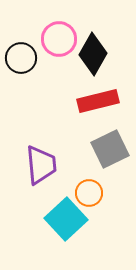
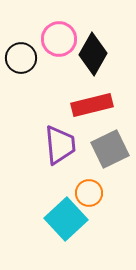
red rectangle: moved 6 px left, 4 px down
purple trapezoid: moved 19 px right, 20 px up
